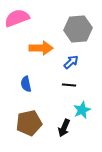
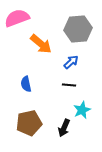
orange arrow: moved 4 px up; rotated 40 degrees clockwise
